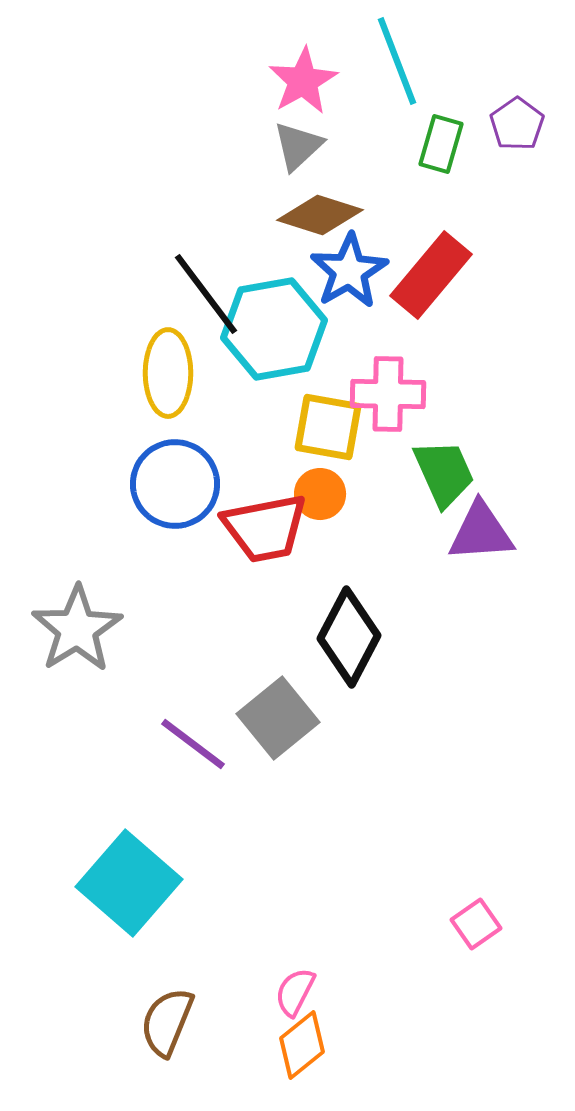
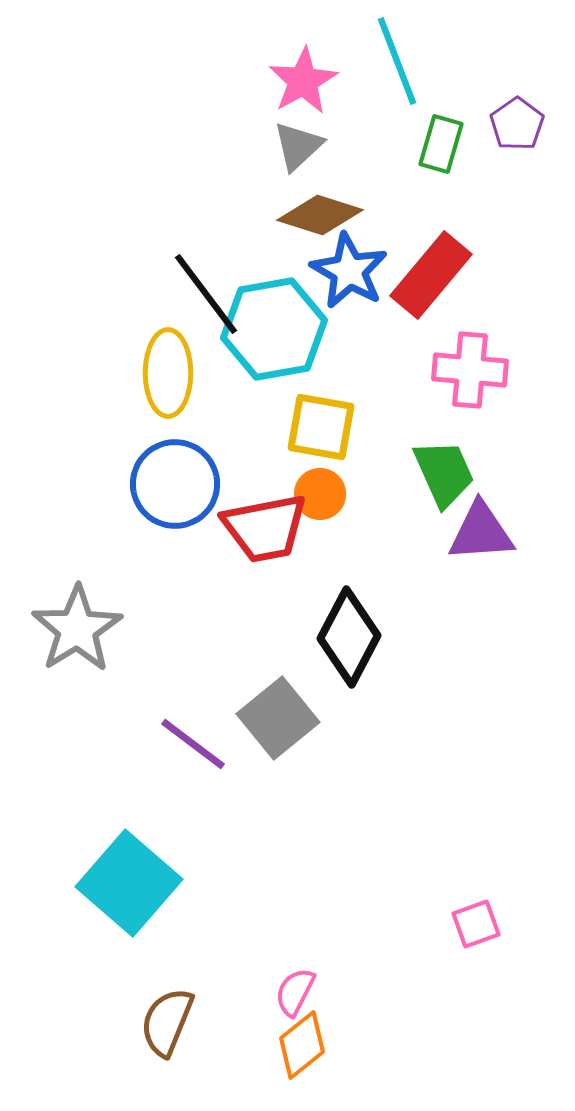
blue star: rotated 12 degrees counterclockwise
pink cross: moved 82 px right, 24 px up; rotated 4 degrees clockwise
yellow square: moved 7 px left
pink square: rotated 15 degrees clockwise
